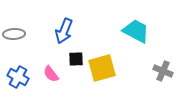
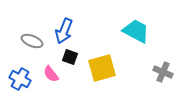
gray ellipse: moved 18 px right, 7 px down; rotated 25 degrees clockwise
black square: moved 6 px left, 2 px up; rotated 21 degrees clockwise
gray cross: moved 1 px down
blue cross: moved 2 px right, 2 px down
